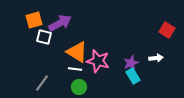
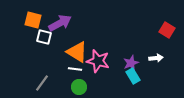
orange square: moved 1 px left; rotated 30 degrees clockwise
